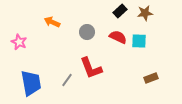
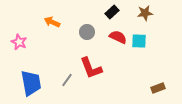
black rectangle: moved 8 px left, 1 px down
brown rectangle: moved 7 px right, 10 px down
